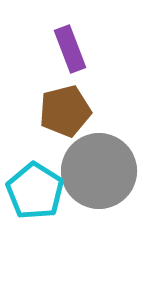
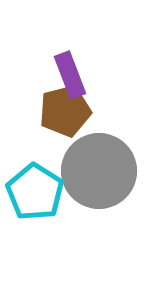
purple rectangle: moved 26 px down
cyan pentagon: moved 1 px down
